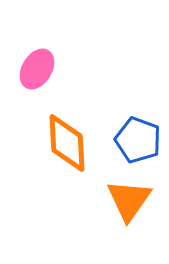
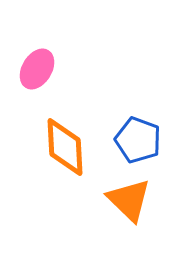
orange diamond: moved 2 px left, 4 px down
orange triangle: rotated 21 degrees counterclockwise
